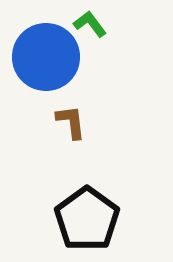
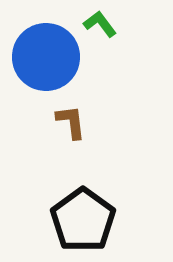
green L-shape: moved 10 px right
black pentagon: moved 4 px left, 1 px down
